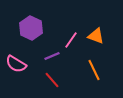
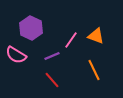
pink semicircle: moved 9 px up
